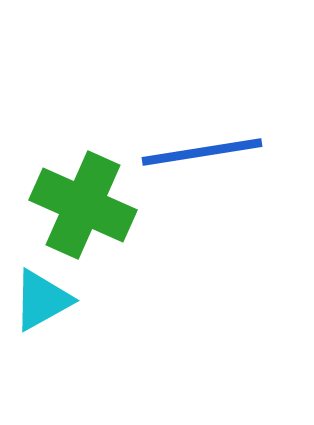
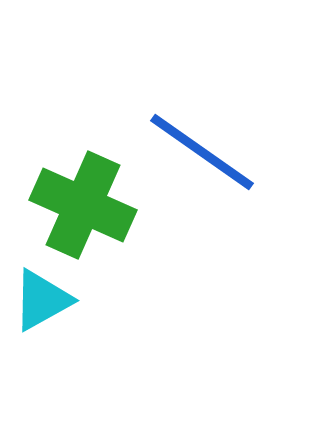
blue line: rotated 44 degrees clockwise
